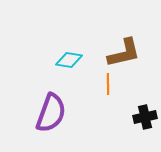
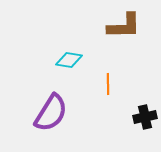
brown L-shape: moved 27 px up; rotated 12 degrees clockwise
purple semicircle: rotated 12 degrees clockwise
